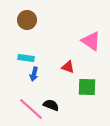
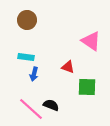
cyan rectangle: moved 1 px up
